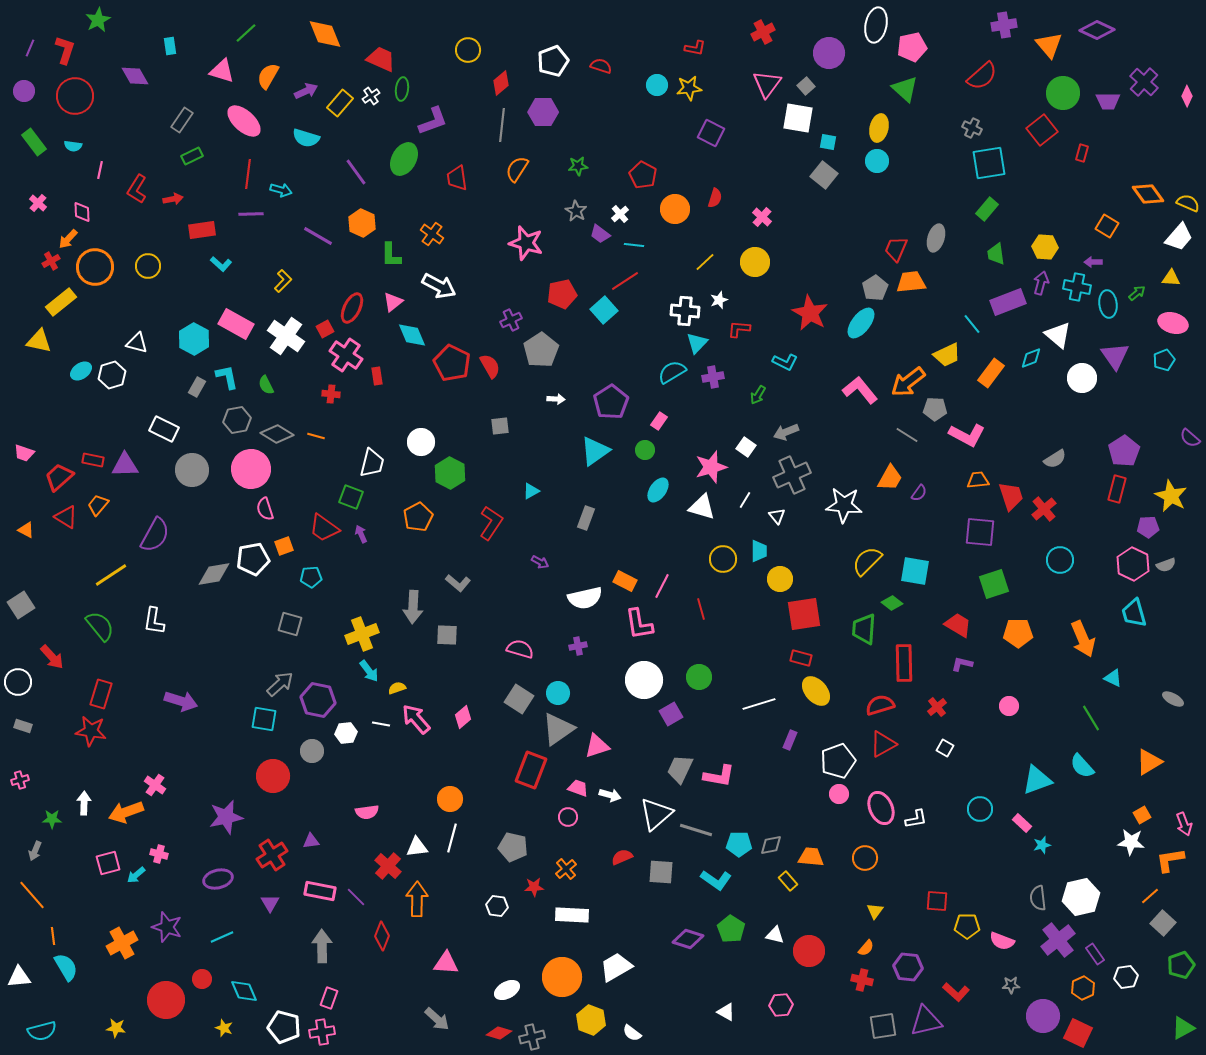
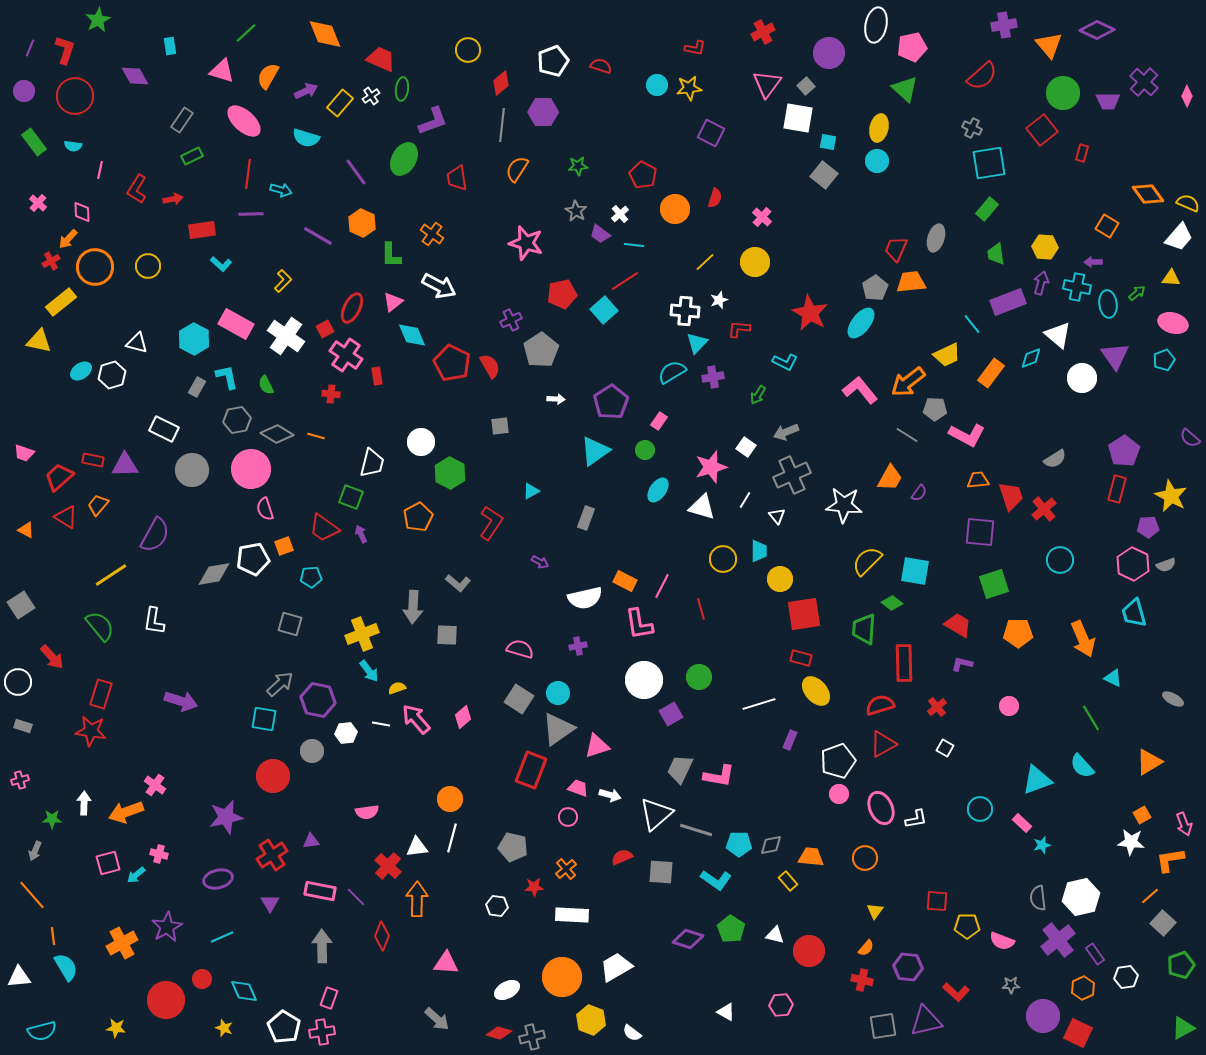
purple star at (167, 927): rotated 24 degrees clockwise
white pentagon at (284, 1027): rotated 16 degrees clockwise
